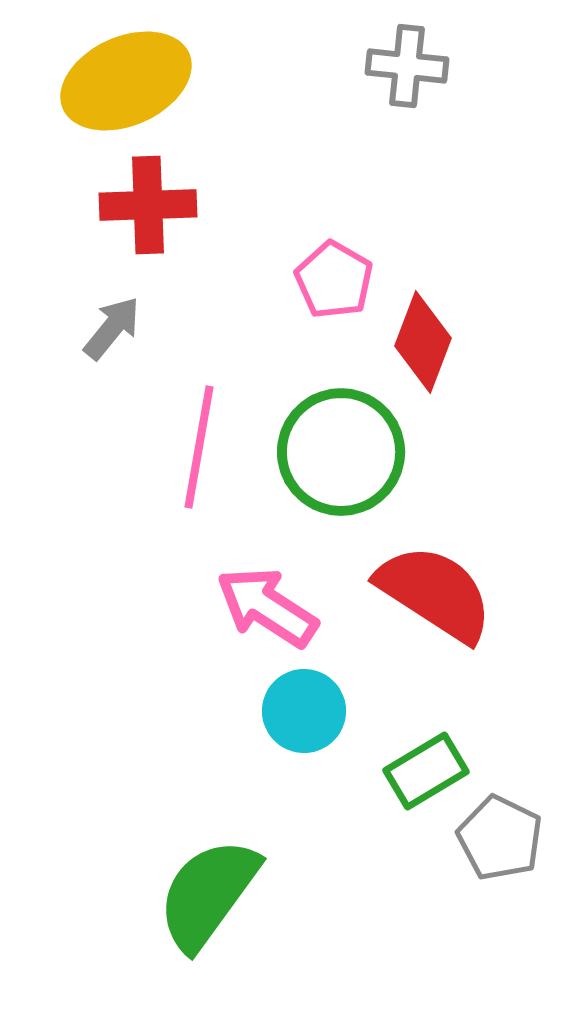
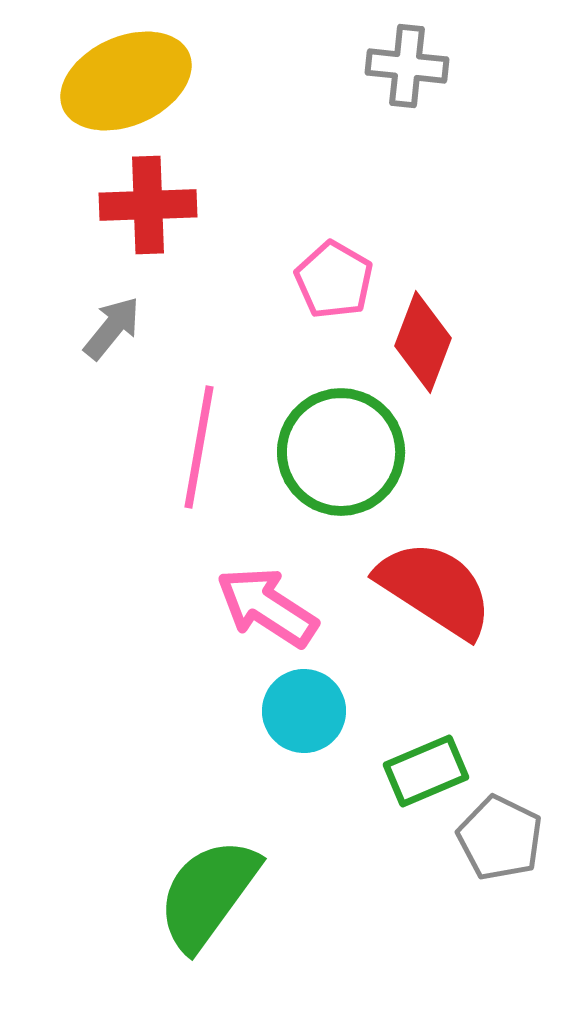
red semicircle: moved 4 px up
green rectangle: rotated 8 degrees clockwise
